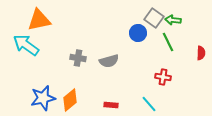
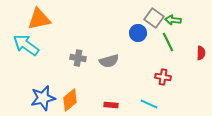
orange triangle: moved 1 px up
cyan line: rotated 24 degrees counterclockwise
